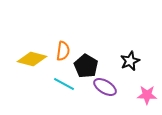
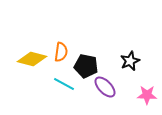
orange semicircle: moved 2 px left, 1 px down
black pentagon: rotated 20 degrees counterclockwise
purple ellipse: rotated 15 degrees clockwise
